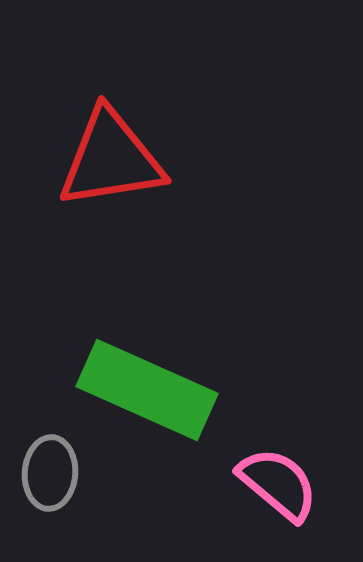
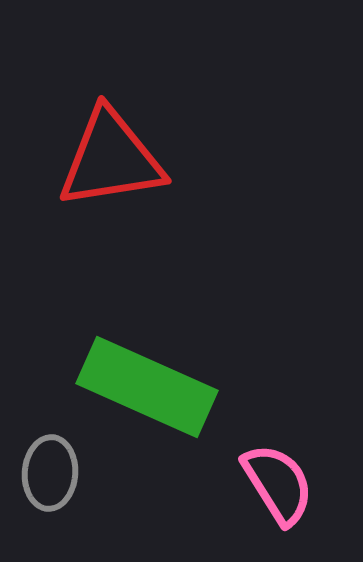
green rectangle: moved 3 px up
pink semicircle: rotated 18 degrees clockwise
